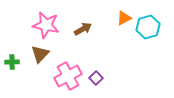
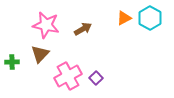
cyan hexagon: moved 2 px right, 9 px up; rotated 15 degrees counterclockwise
